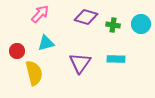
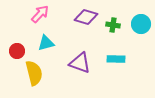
purple triangle: rotated 45 degrees counterclockwise
